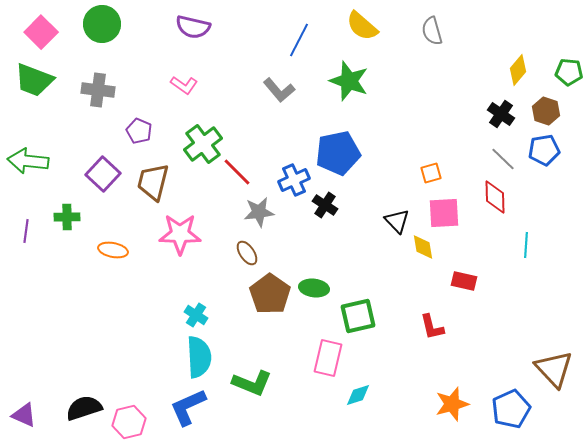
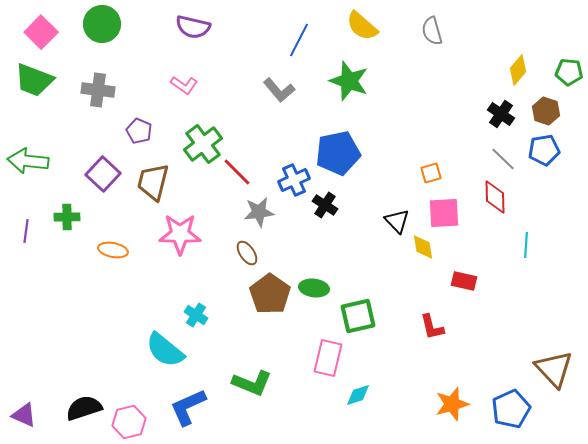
cyan semicircle at (199, 357): moved 34 px left, 7 px up; rotated 132 degrees clockwise
